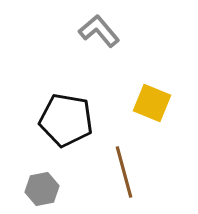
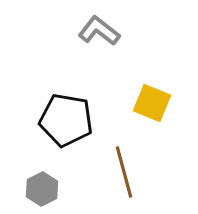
gray L-shape: rotated 12 degrees counterclockwise
gray hexagon: rotated 16 degrees counterclockwise
